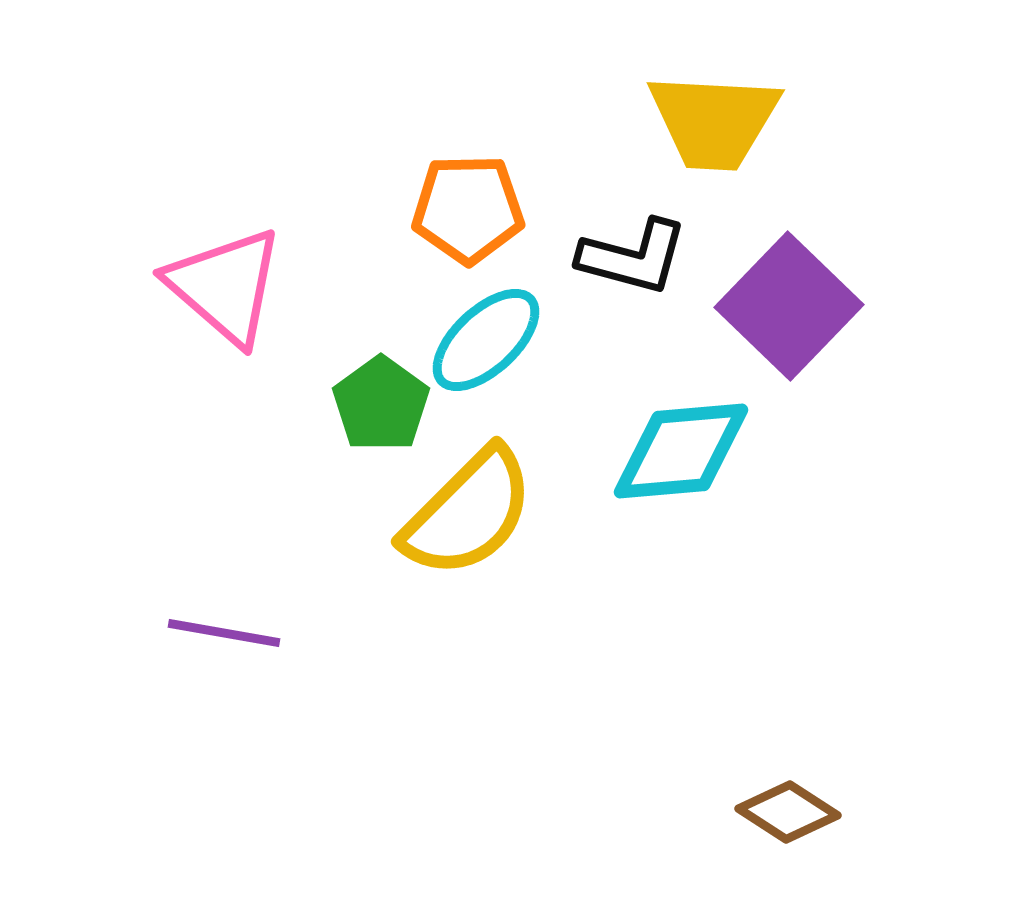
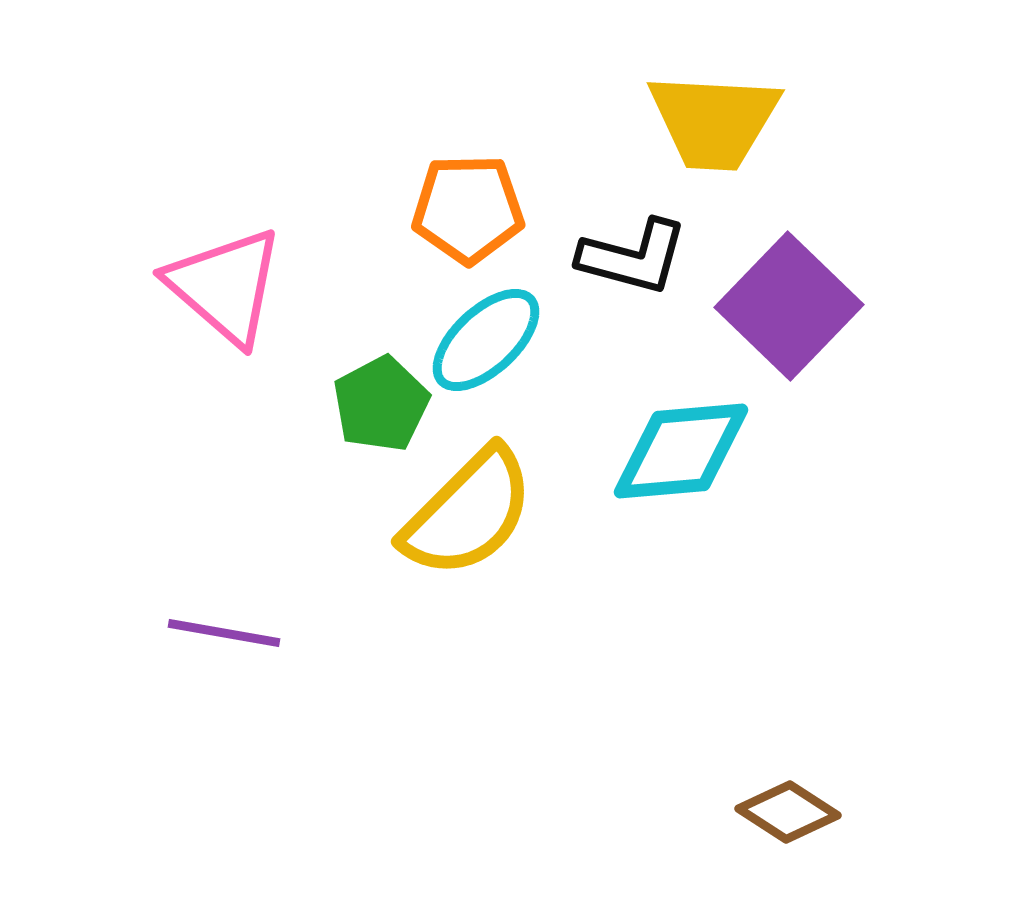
green pentagon: rotated 8 degrees clockwise
